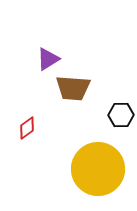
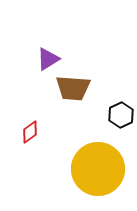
black hexagon: rotated 25 degrees counterclockwise
red diamond: moved 3 px right, 4 px down
